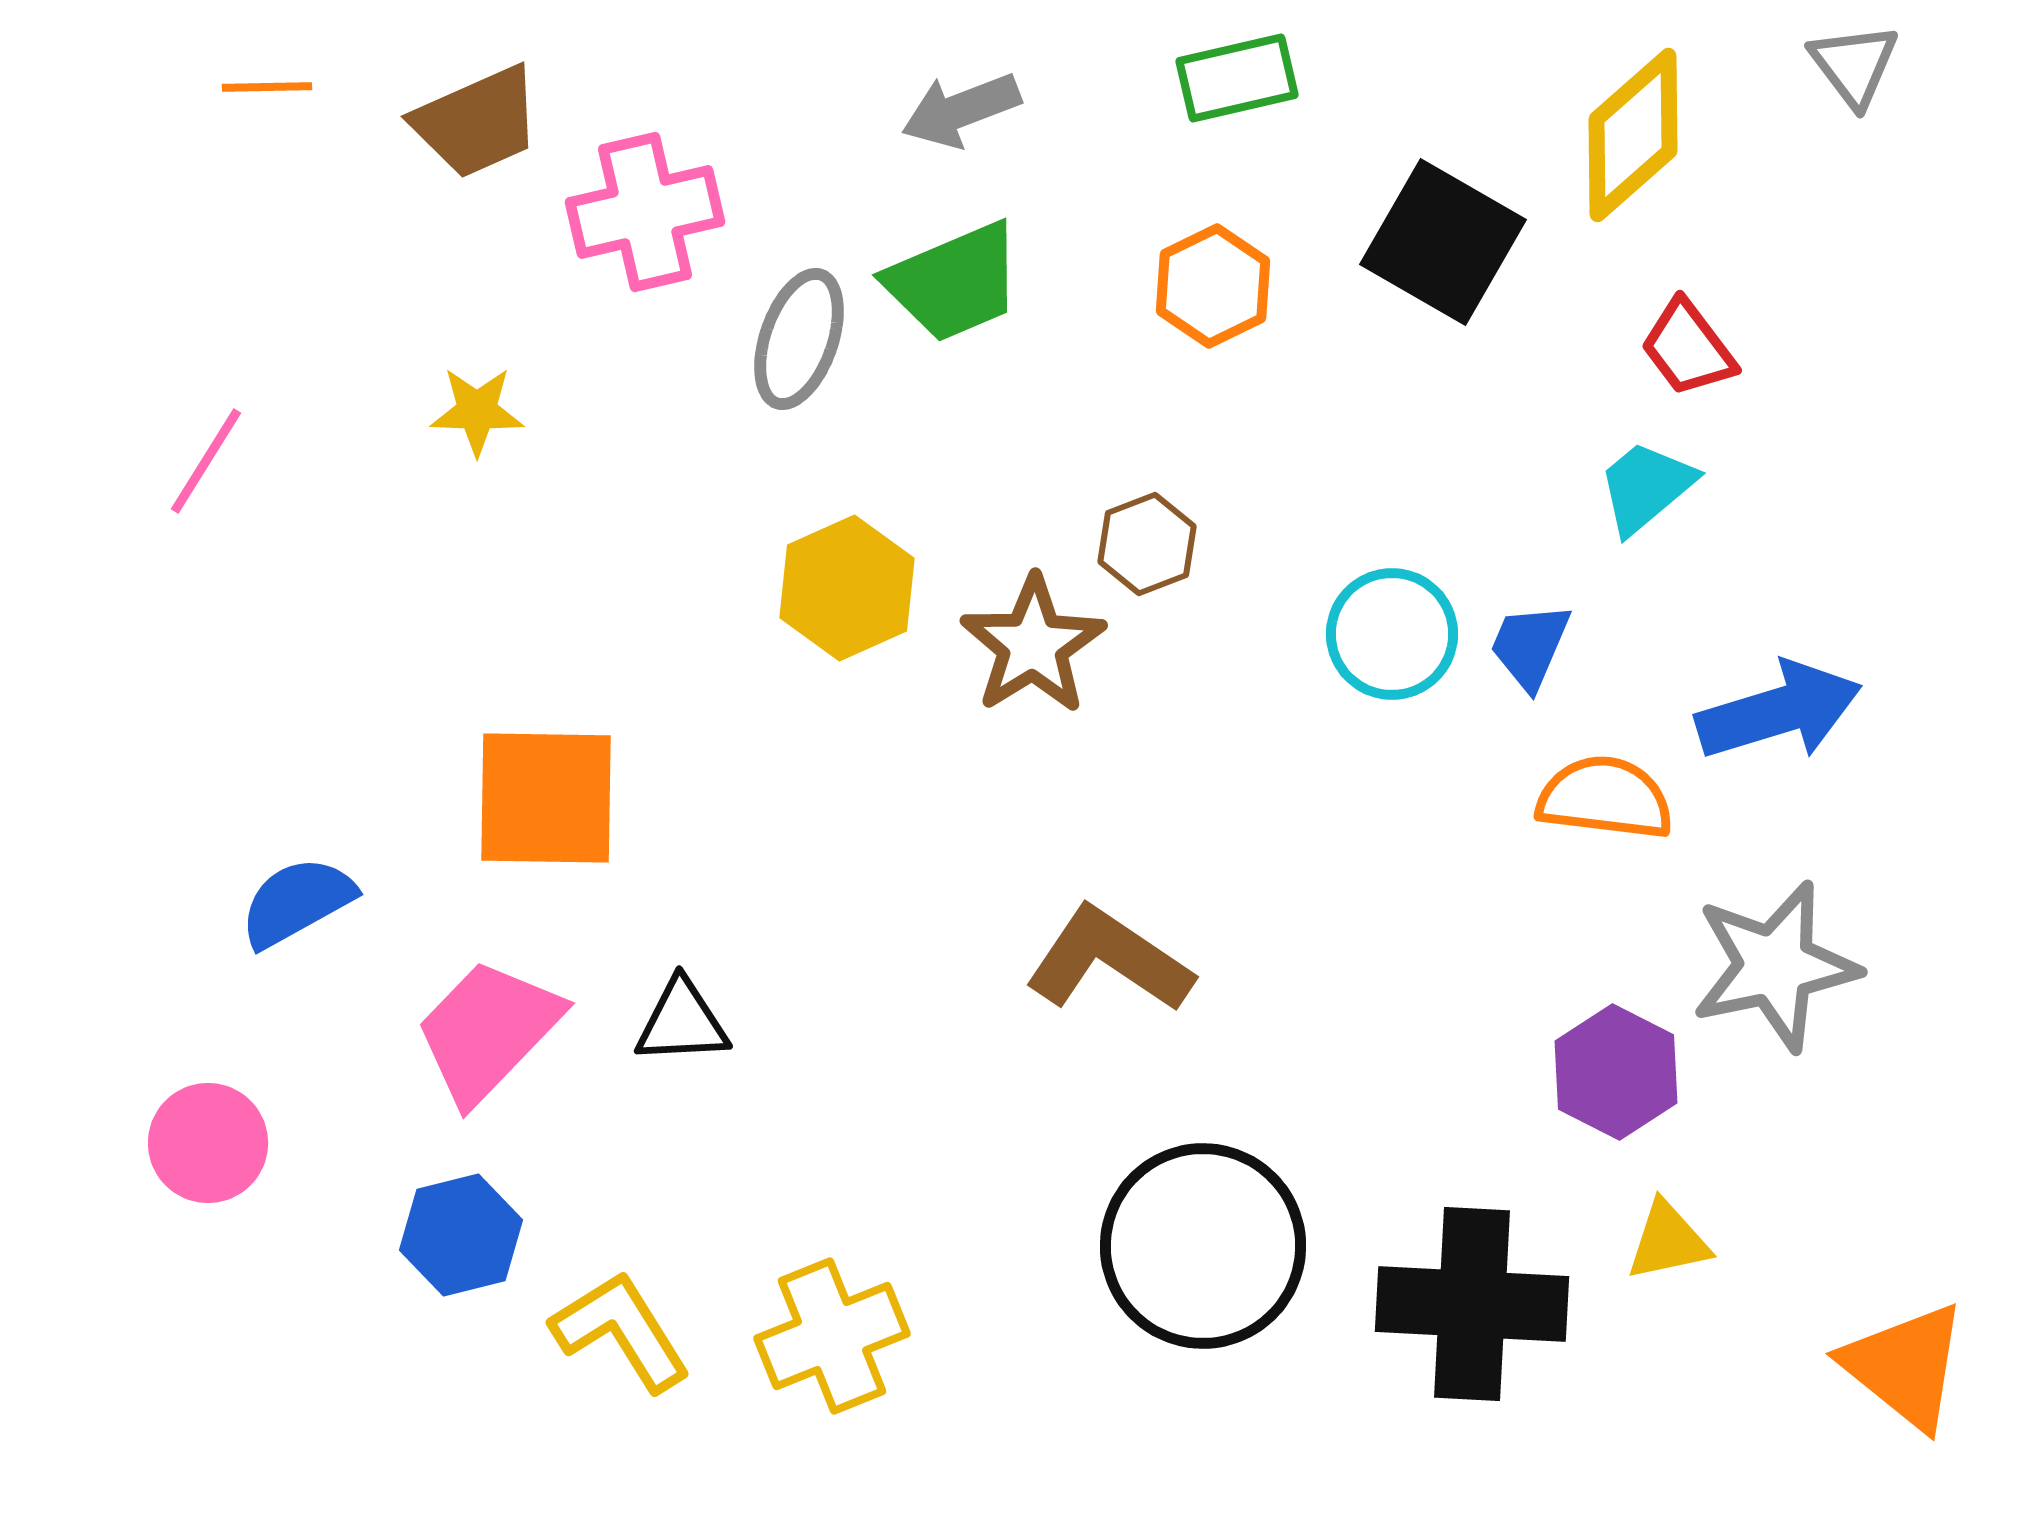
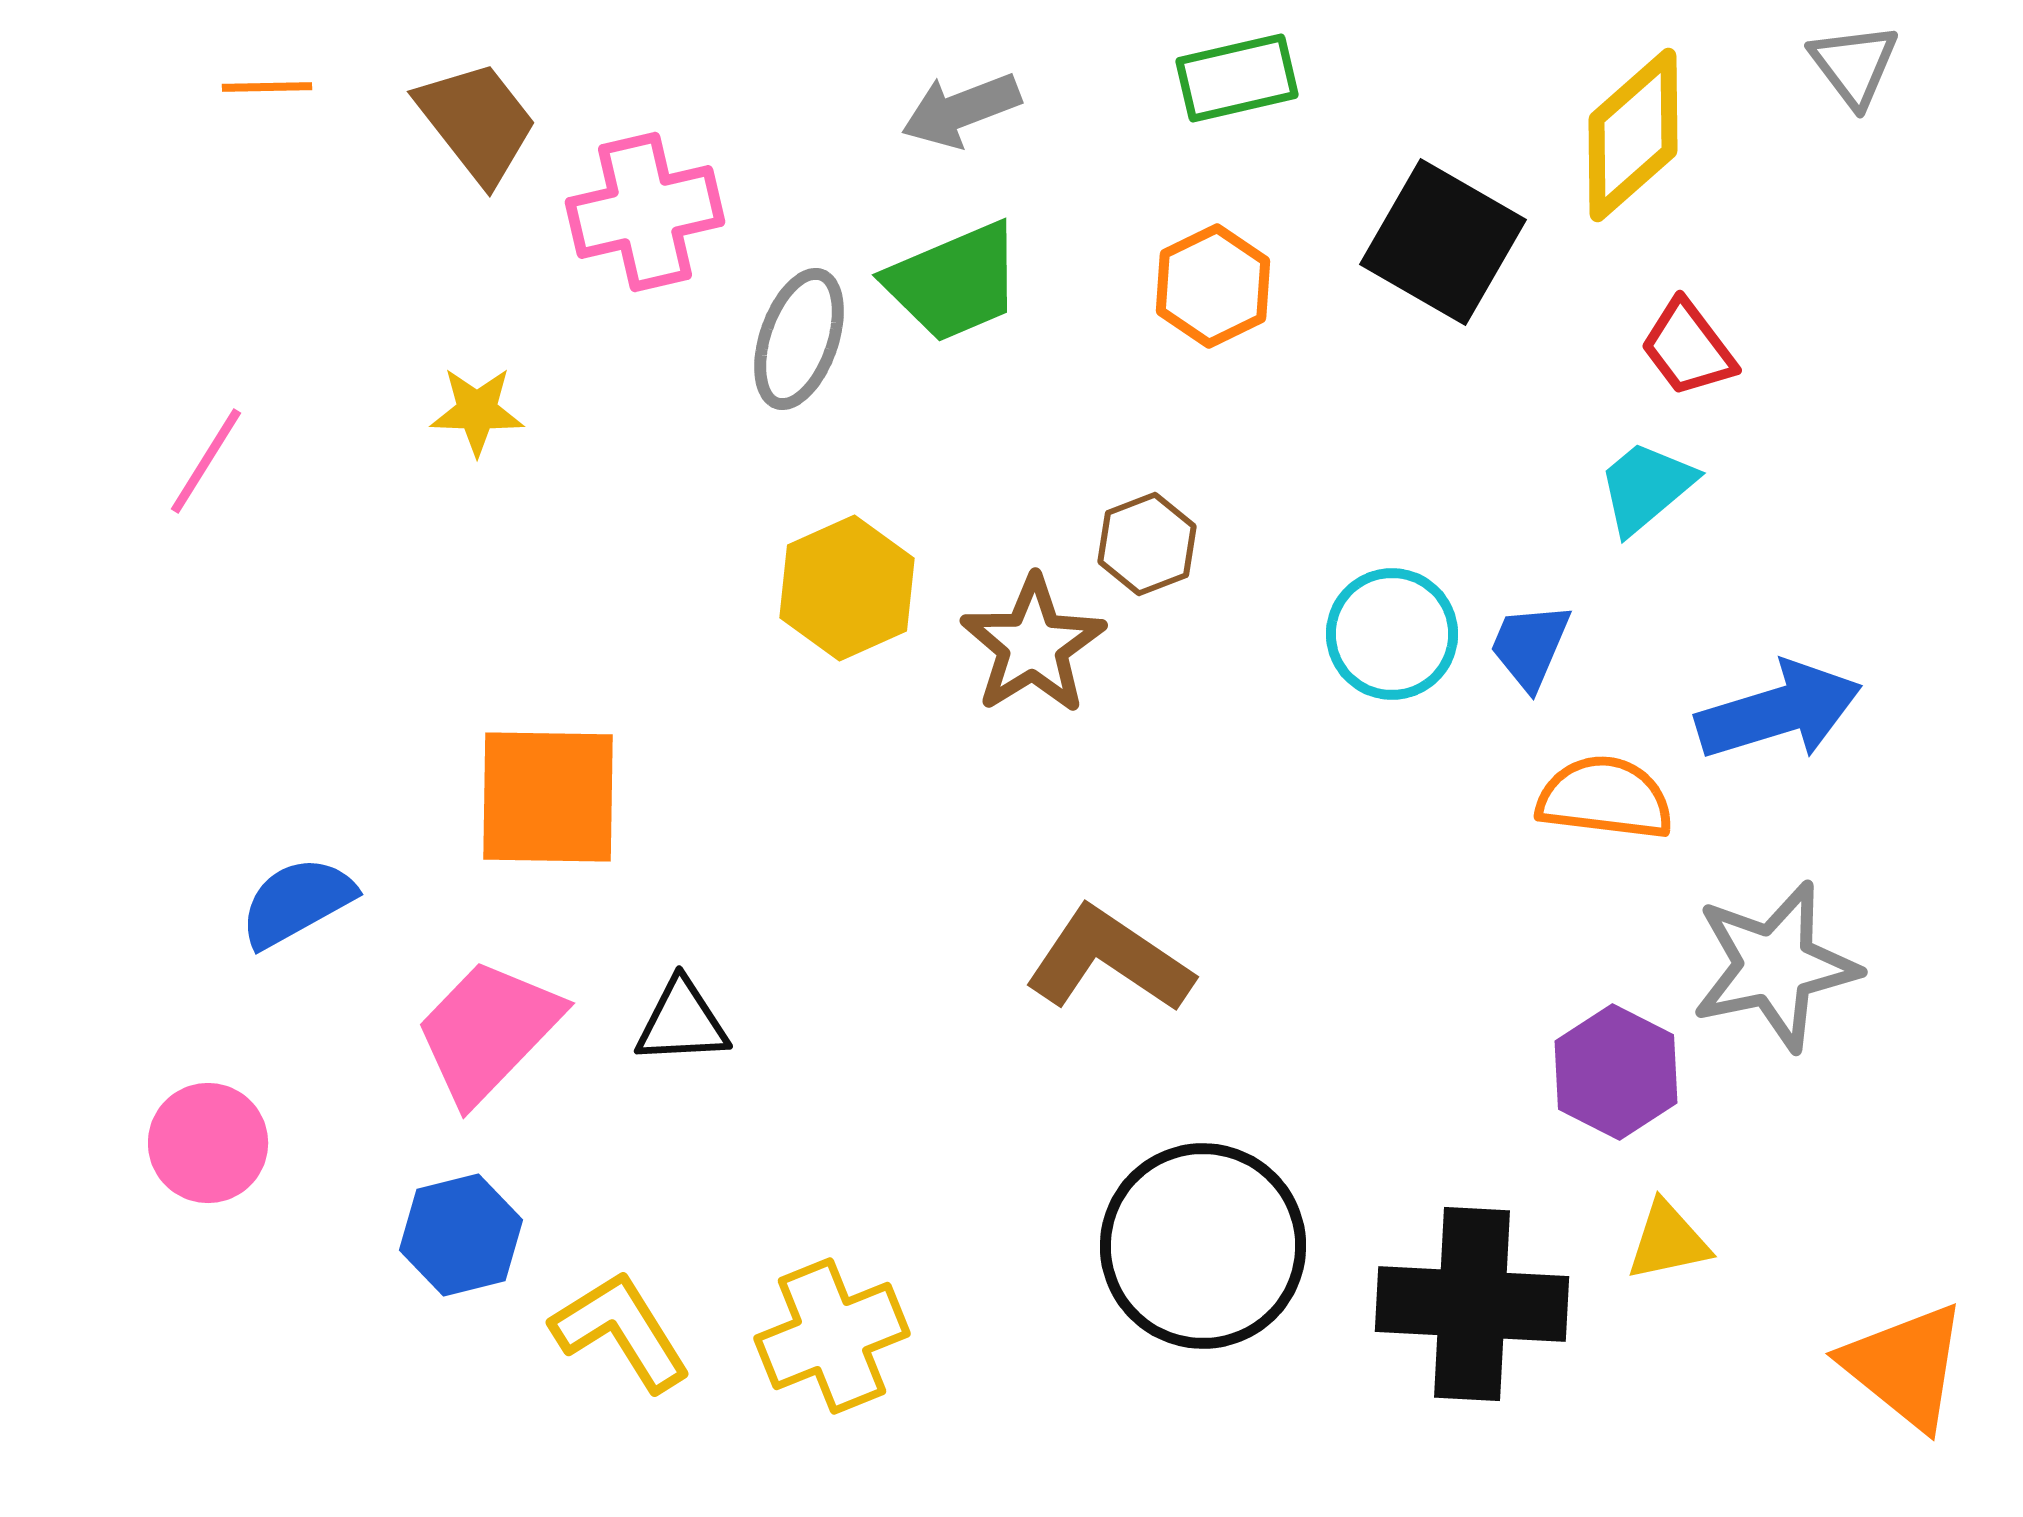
brown trapezoid: rotated 104 degrees counterclockwise
orange square: moved 2 px right, 1 px up
